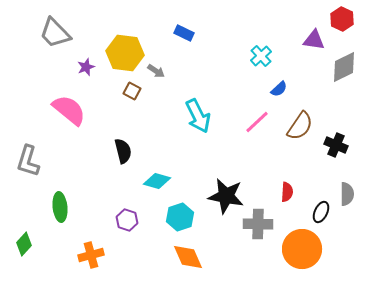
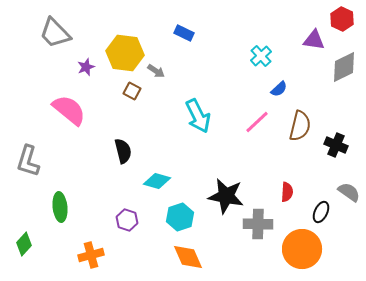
brown semicircle: rotated 20 degrees counterclockwise
gray semicircle: moved 2 px right, 2 px up; rotated 55 degrees counterclockwise
